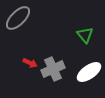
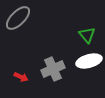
green triangle: moved 2 px right
red arrow: moved 9 px left, 14 px down
white ellipse: moved 11 px up; rotated 20 degrees clockwise
